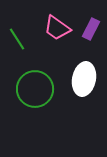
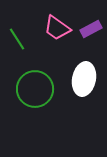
purple rectangle: rotated 35 degrees clockwise
